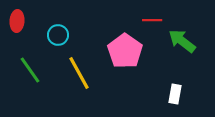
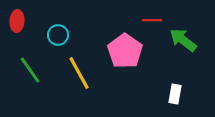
green arrow: moved 1 px right, 1 px up
